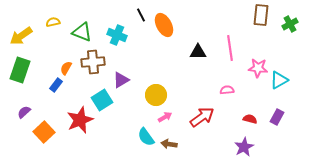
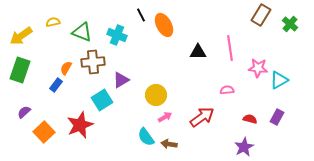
brown rectangle: rotated 25 degrees clockwise
green cross: rotated 21 degrees counterclockwise
red star: moved 5 px down
